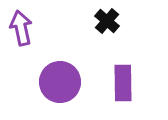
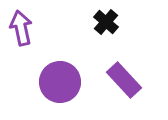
black cross: moved 1 px left, 1 px down
purple rectangle: moved 1 px right, 3 px up; rotated 42 degrees counterclockwise
